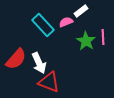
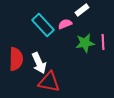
white rectangle: moved 1 px right, 1 px up
pink semicircle: moved 1 px left, 2 px down
pink line: moved 5 px down
green star: moved 1 px left, 2 px down; rotated 30 degrees clockwise
red semicircle: rotated 40 degrees counterclockwise
red triangle: rotated 10 degrees counterclockwise
